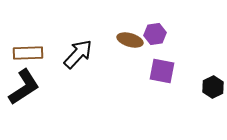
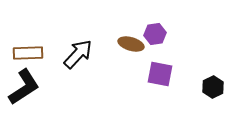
brown ellipse: moved 1 px right, 4 px down
purple square: moved 2 px left, 3 px down
